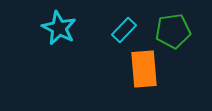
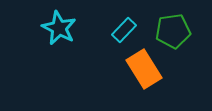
orange rectangle: rotated 27 degrees counterclockwise
